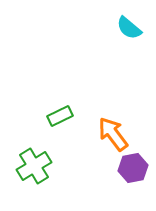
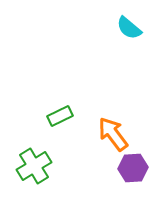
purple hexagon: rotated 8 degrees clockwise
